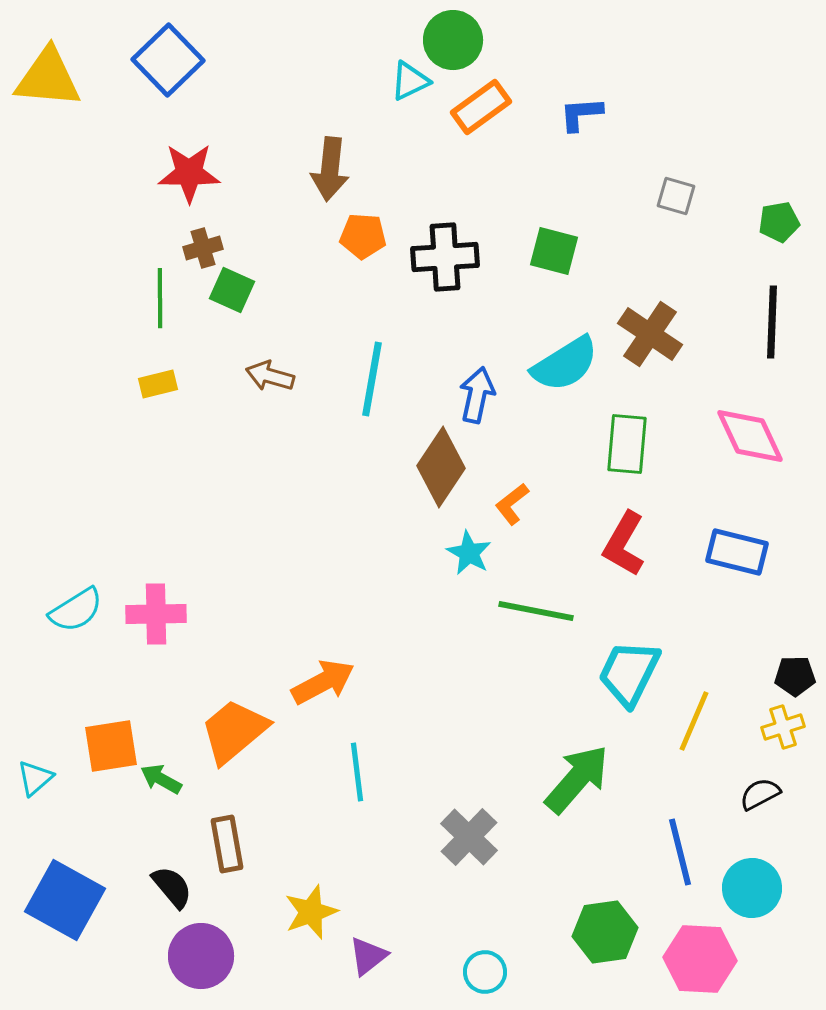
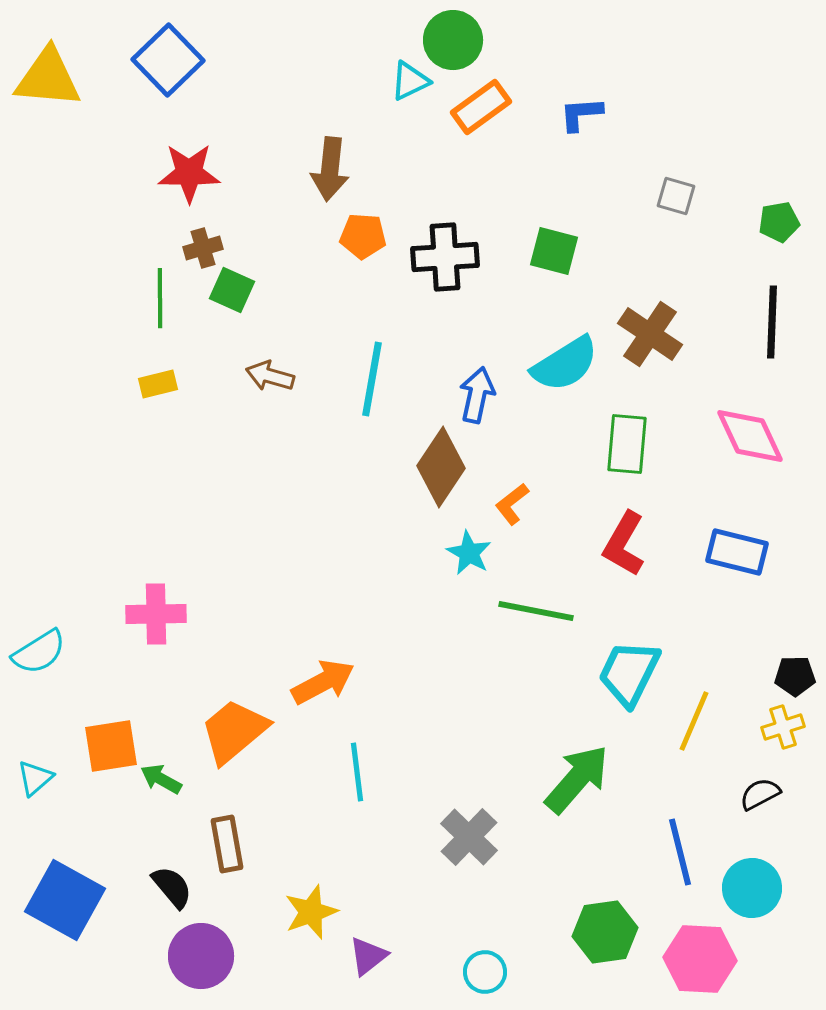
cyan semicircle at (76, 610): moved 37 px left, 42 px down
